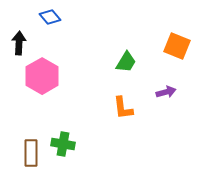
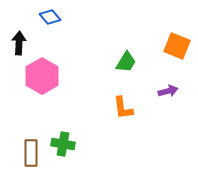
purple arrow: moved 2 px right, 1 px up
